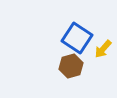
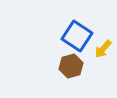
blue square: moved 2 px up
